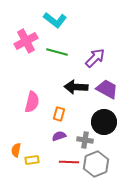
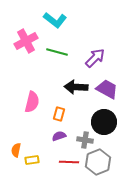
gray hexagon: moved 2 px right, 2 px up
